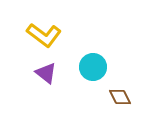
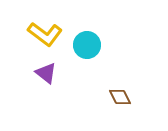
yellow L-shape: moved 1 px right, 1 px up
cyan circle: moved 6 px left, 22 px up
